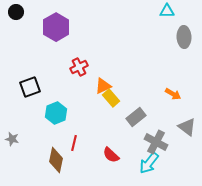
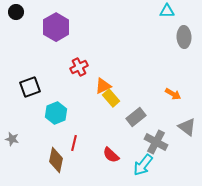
cyan arrow: moved 6 px left, 2 px down
